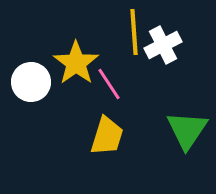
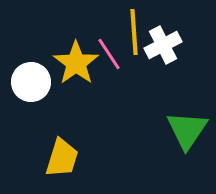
pink line: moved 30 px up
yellow trapezoid: moved 45 px left, 22 px down
